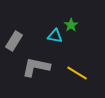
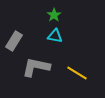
green star: moved 17 px left, 10 px up
